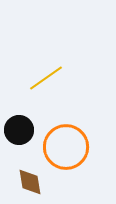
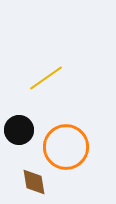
brown diamond: moved 4 px right
